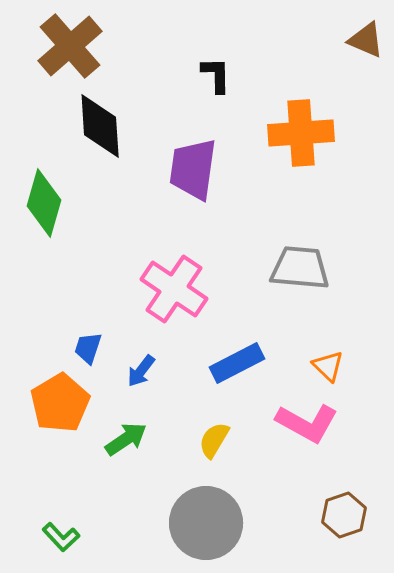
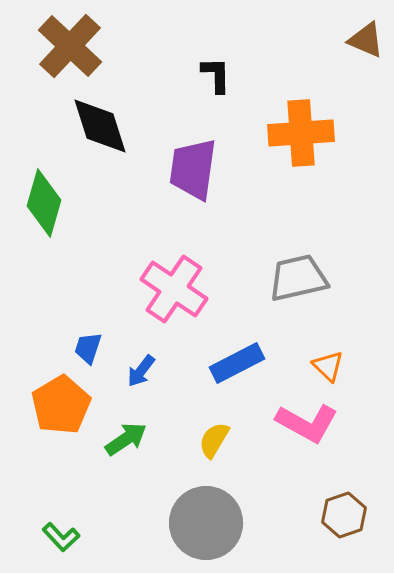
brown cross: rotated 6 degrees counterclockwise
black diamond: rotated 14 degrees counterclockwise
gray trapezoid: moved 2 px left, 10 px down; rotated 18 degrees counterclockwise
orange pentagon: moved 1 px right, 2 px down
